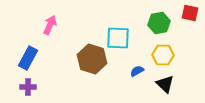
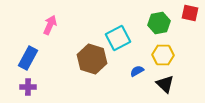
cyan square: rotated 30 degrees counterclockwise
